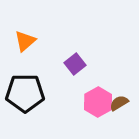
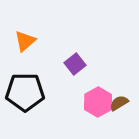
black pentagon: moved 1 px up
